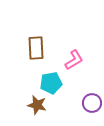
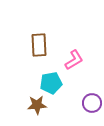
brown rectangle: moved 3 px right, 3 px up
brown star: rotated 18 degrees counterclockwise
